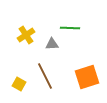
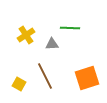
orange square: moved 1 px down
